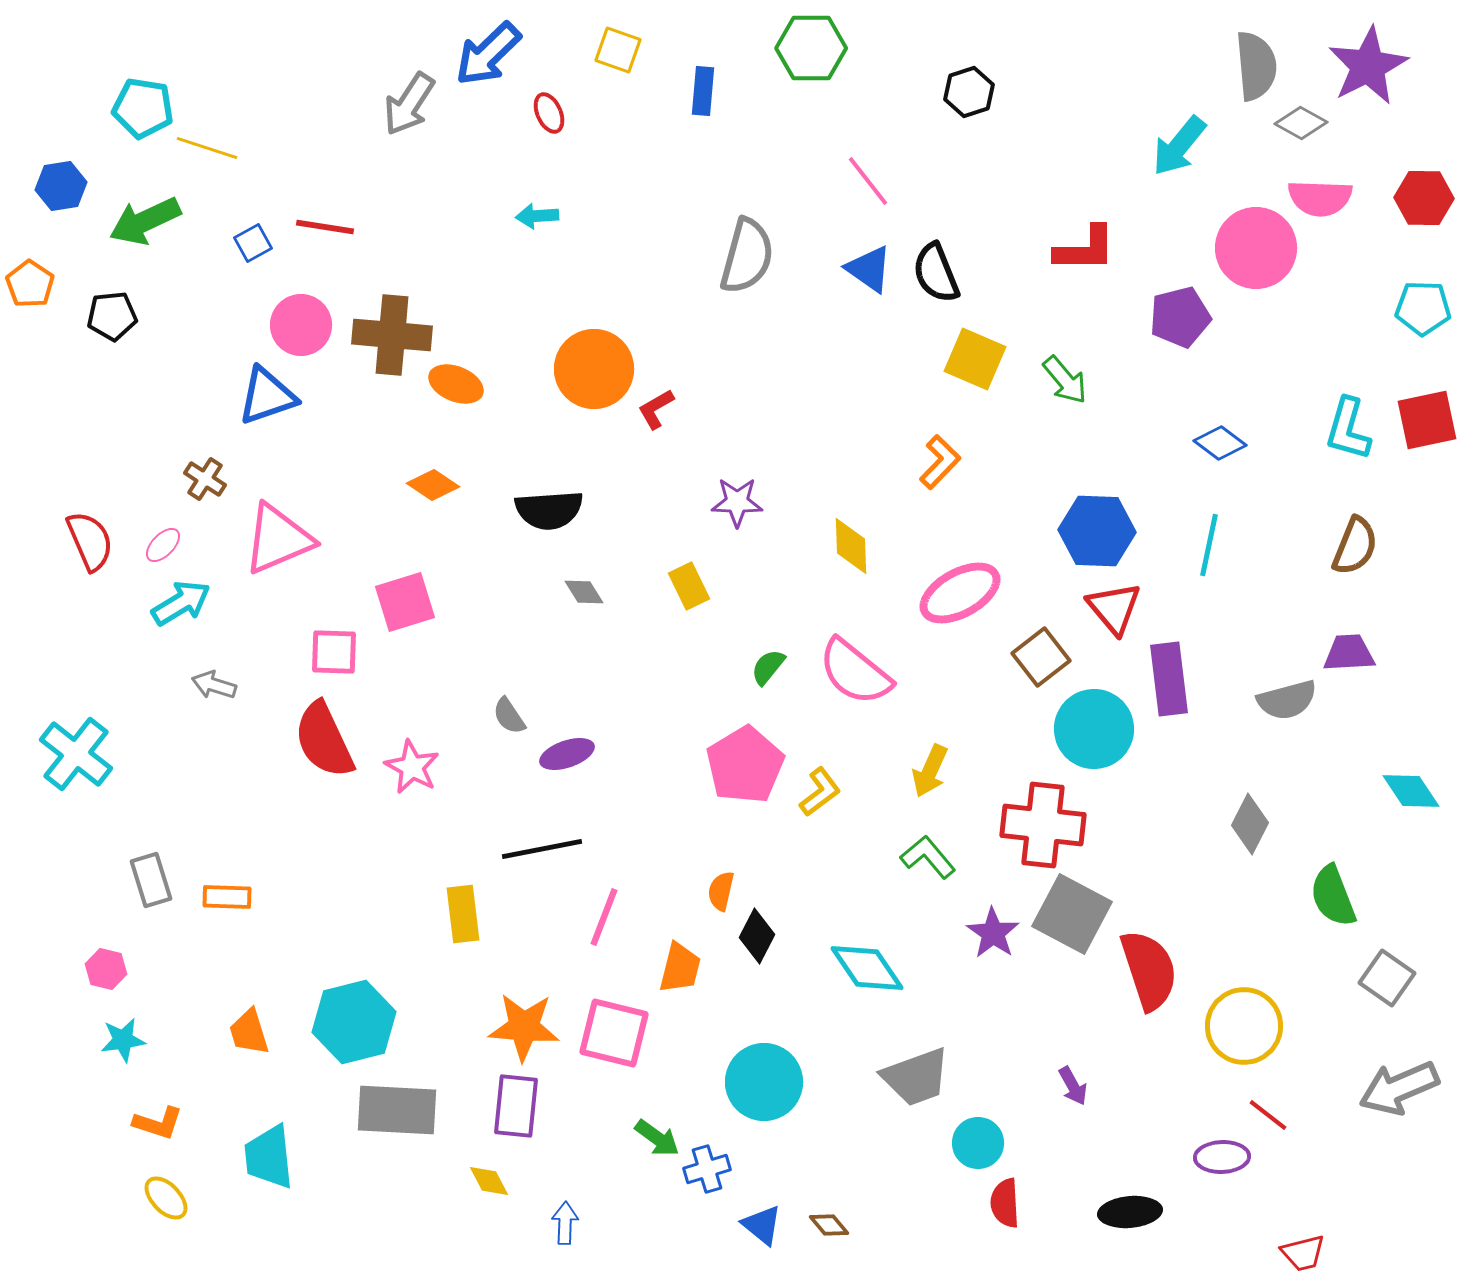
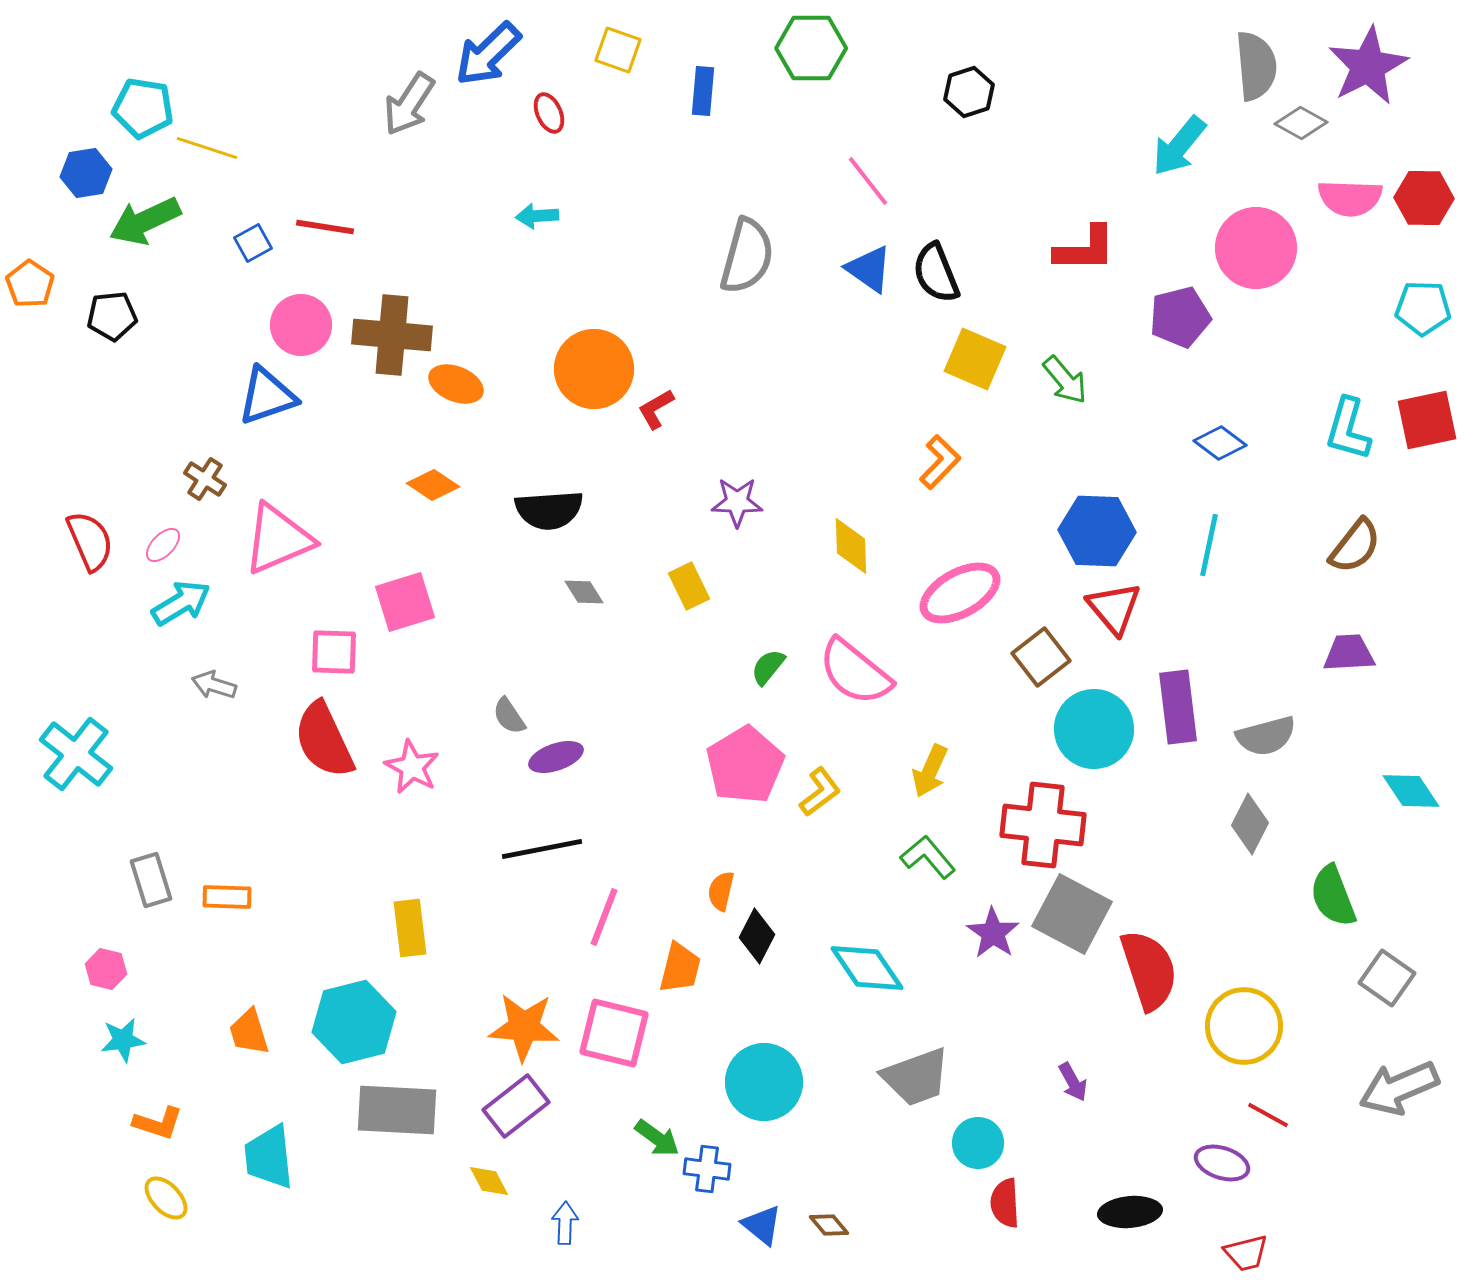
blue hexagon at (61, 186): moved 25 px right, 13 px up
pink semicircle at (1320, 198): moved 30 px right
brown semicircle at (1355, 546): rotated 16 degrees clockwise
purple rectangle at (1169, 679): moved 9 px right, 28 px down
gray semicircle at (1287, 700): moved 21 px left, 36 px down
purple ellipse at (567, 754): moved 11 px left, 3 px down
yellow rectangle at (463, 914): moved 53 px left, 14 px down
purple arrow at (1073, 1086): moved 4 px up
purple rectangle at (516, 1106): rotated 46 degrees clockwise
red line at (1268, 1115): rotated 9 degrees counterclockwise
purple ellipse at (1222, 1157): moved 6 px down; rotated 20 degrees clockwise
blue cross at (707, 1169): rotated 24 degrees clockwise
red trapezoid at (1303, 1253): moved 57 px left
